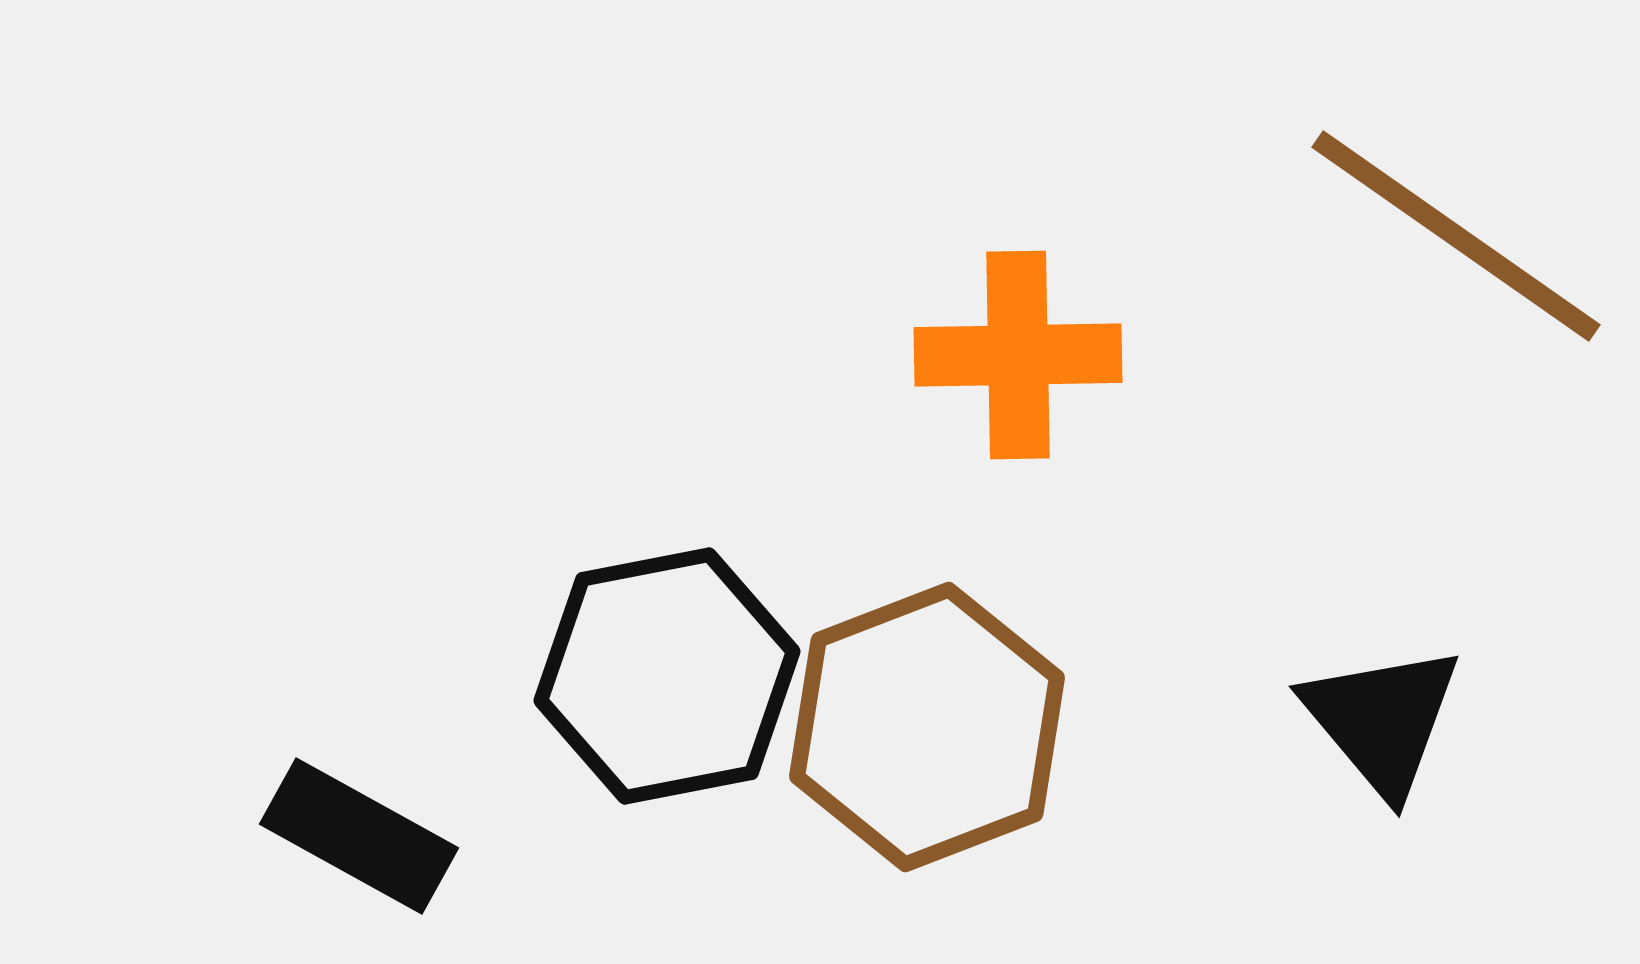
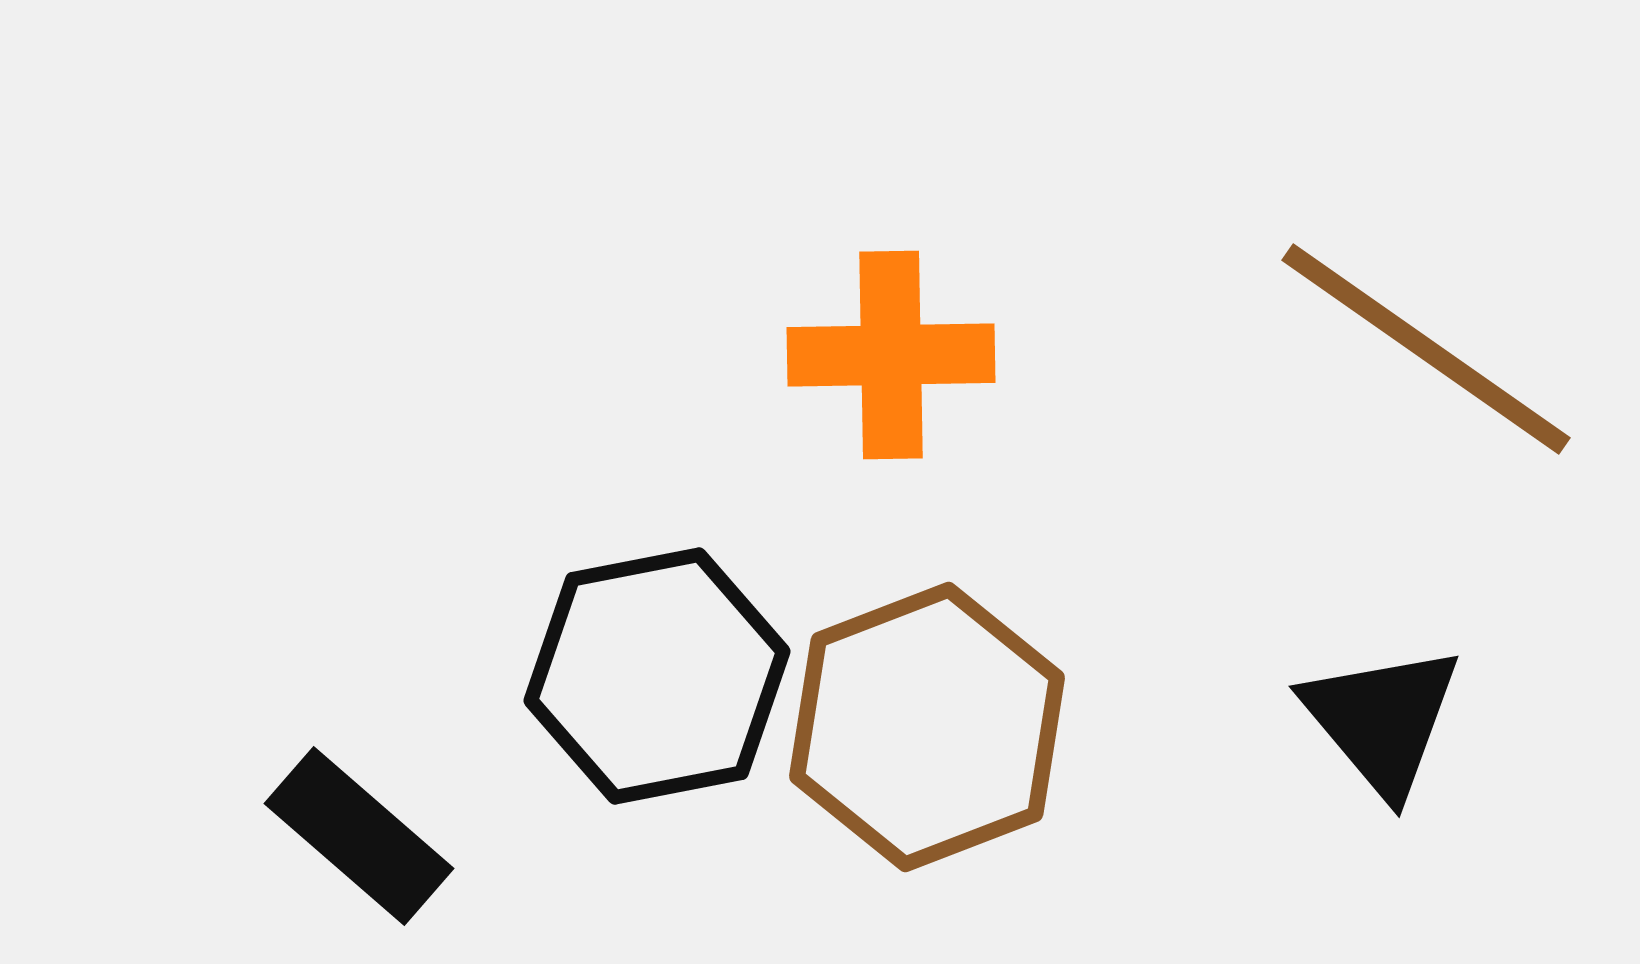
brown line: moved 30 px left, 113 px down
orange cross: moved 127 px left
black hexagon: moved 10 px left
black rectangle: rotated 12 degrees clockwise
